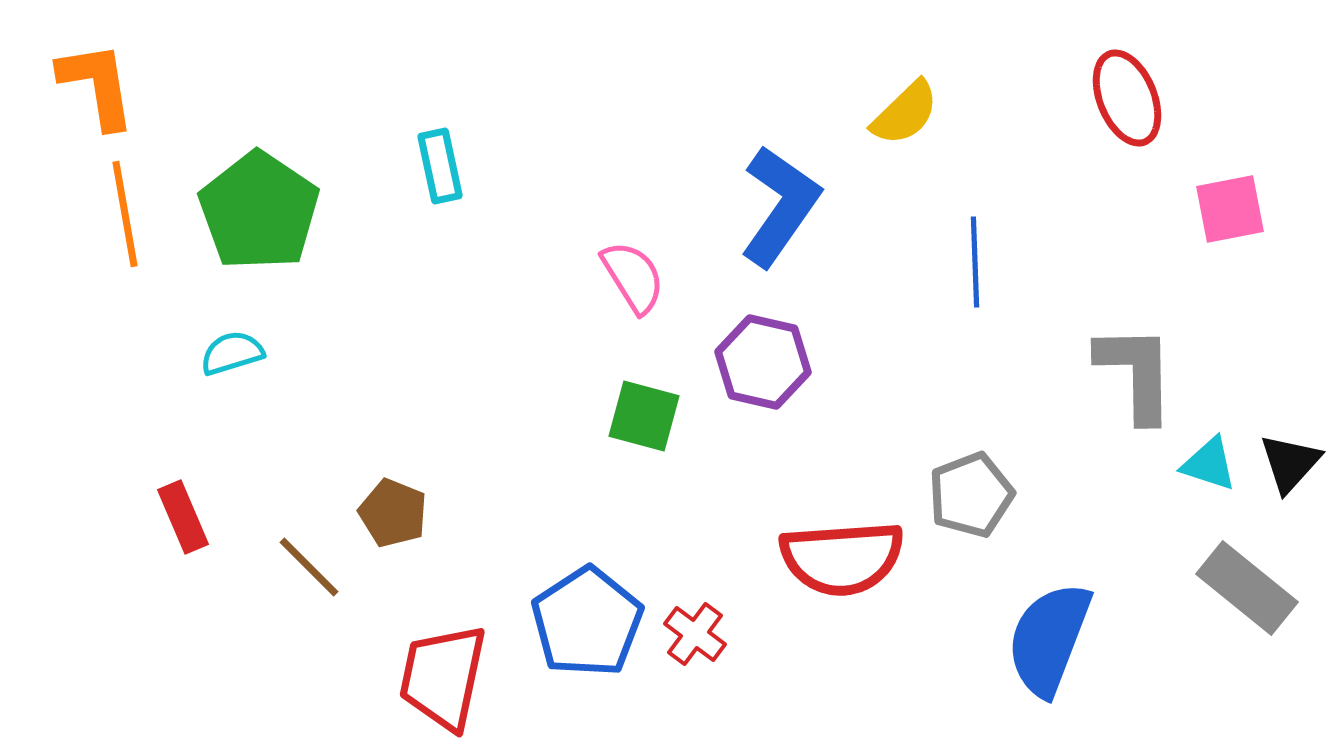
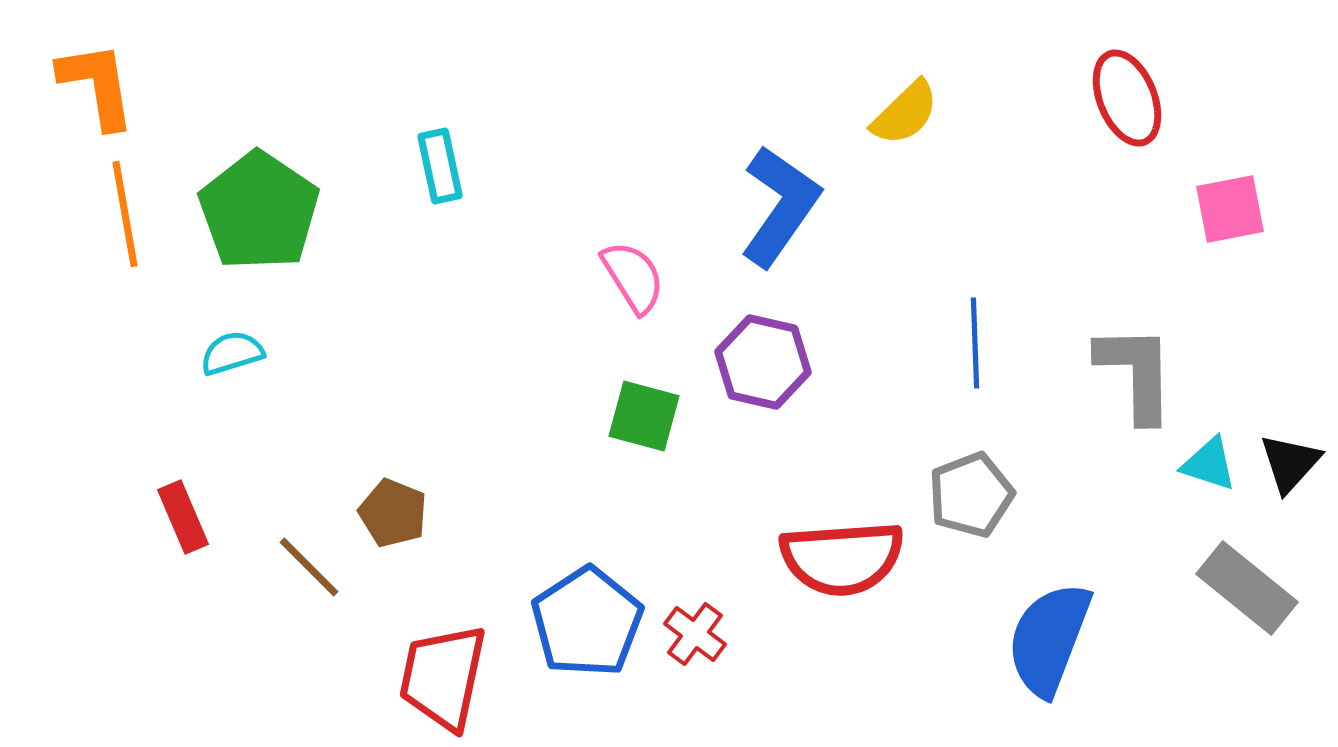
blue line: moved 81 px down
